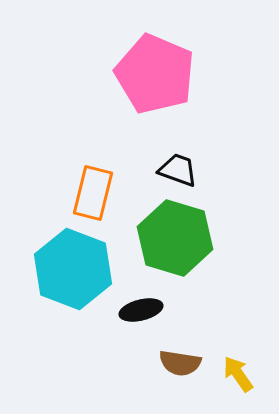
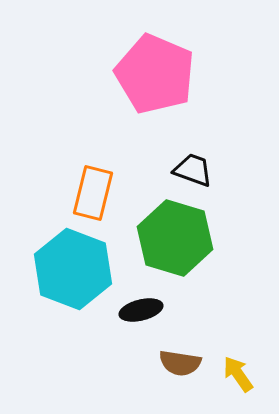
black trapezoid: moved 15 px right
